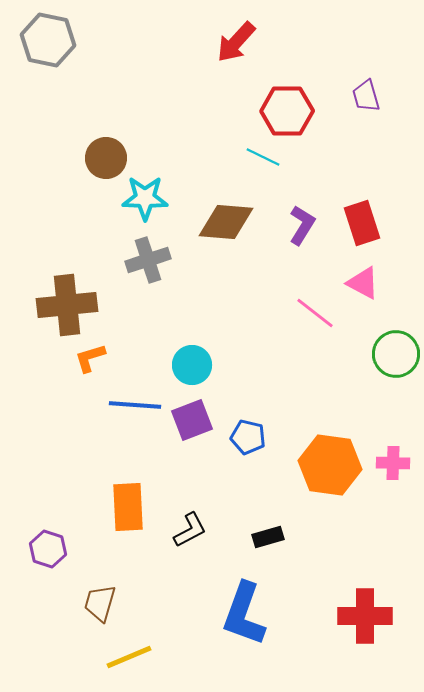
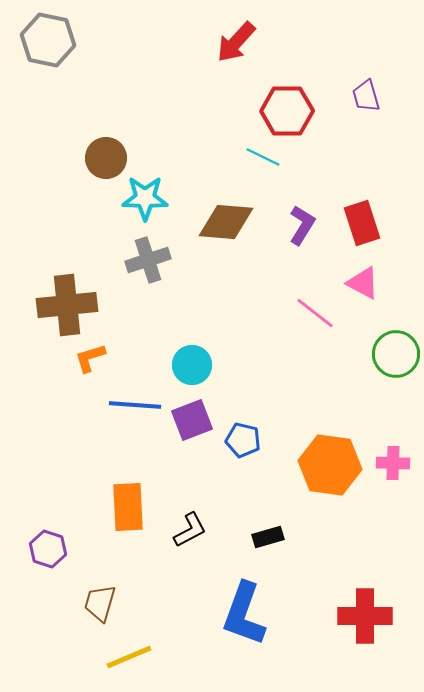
blue pentagon: moved 5 px left, 3 px down
